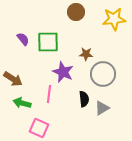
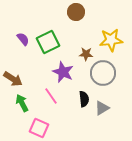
yellow star: moved 3 px left, 21 px down
green square: rotated 25 degrees counterclockwise
gray circle: moved 1 px up
pink line: moved 2 px right, 2 px down; rotated 42 degrees counterclockwise
green arrow: rotated 48 degrees clockwise
